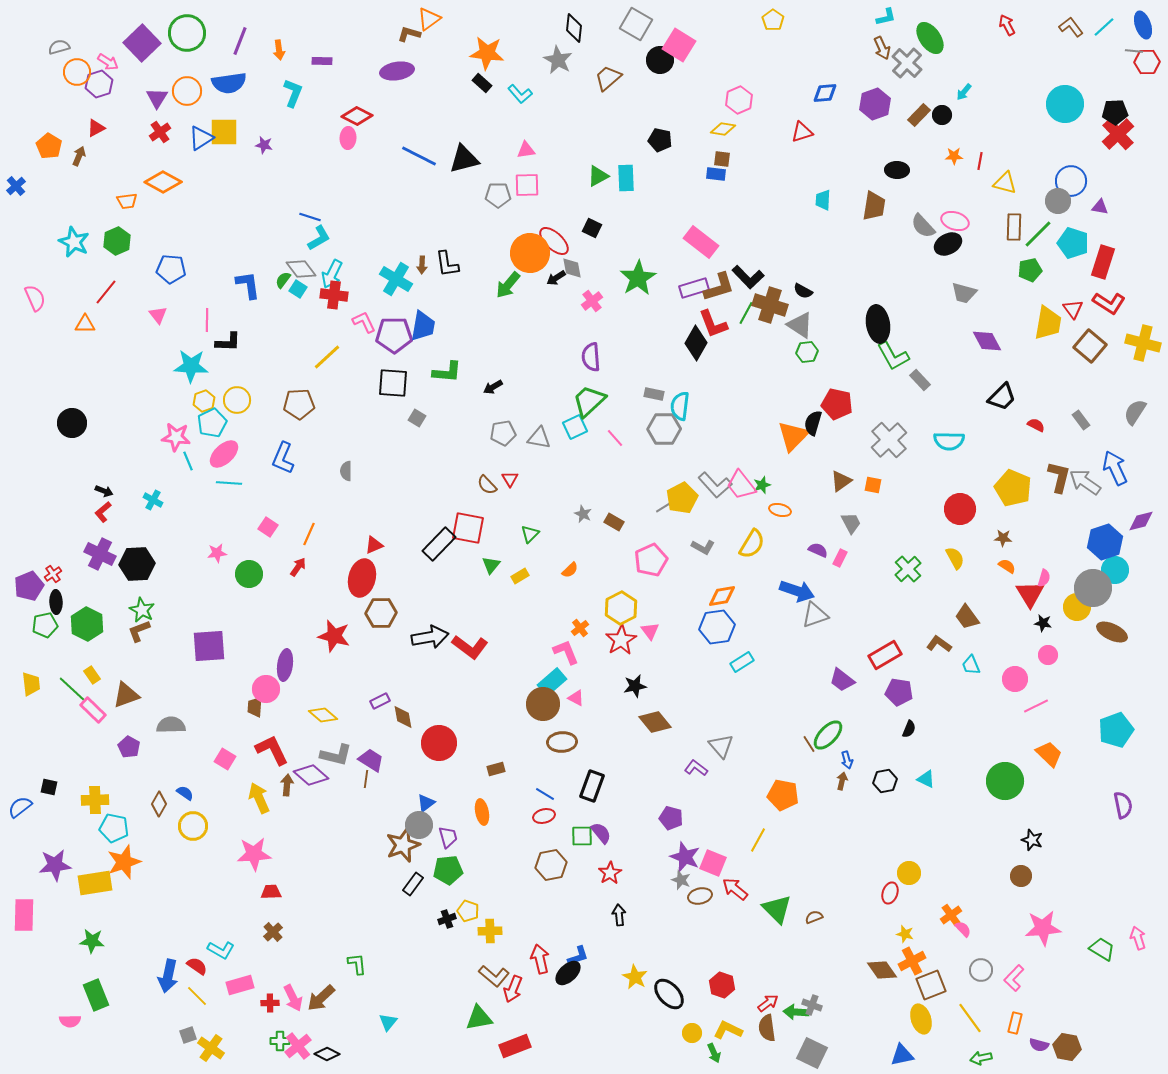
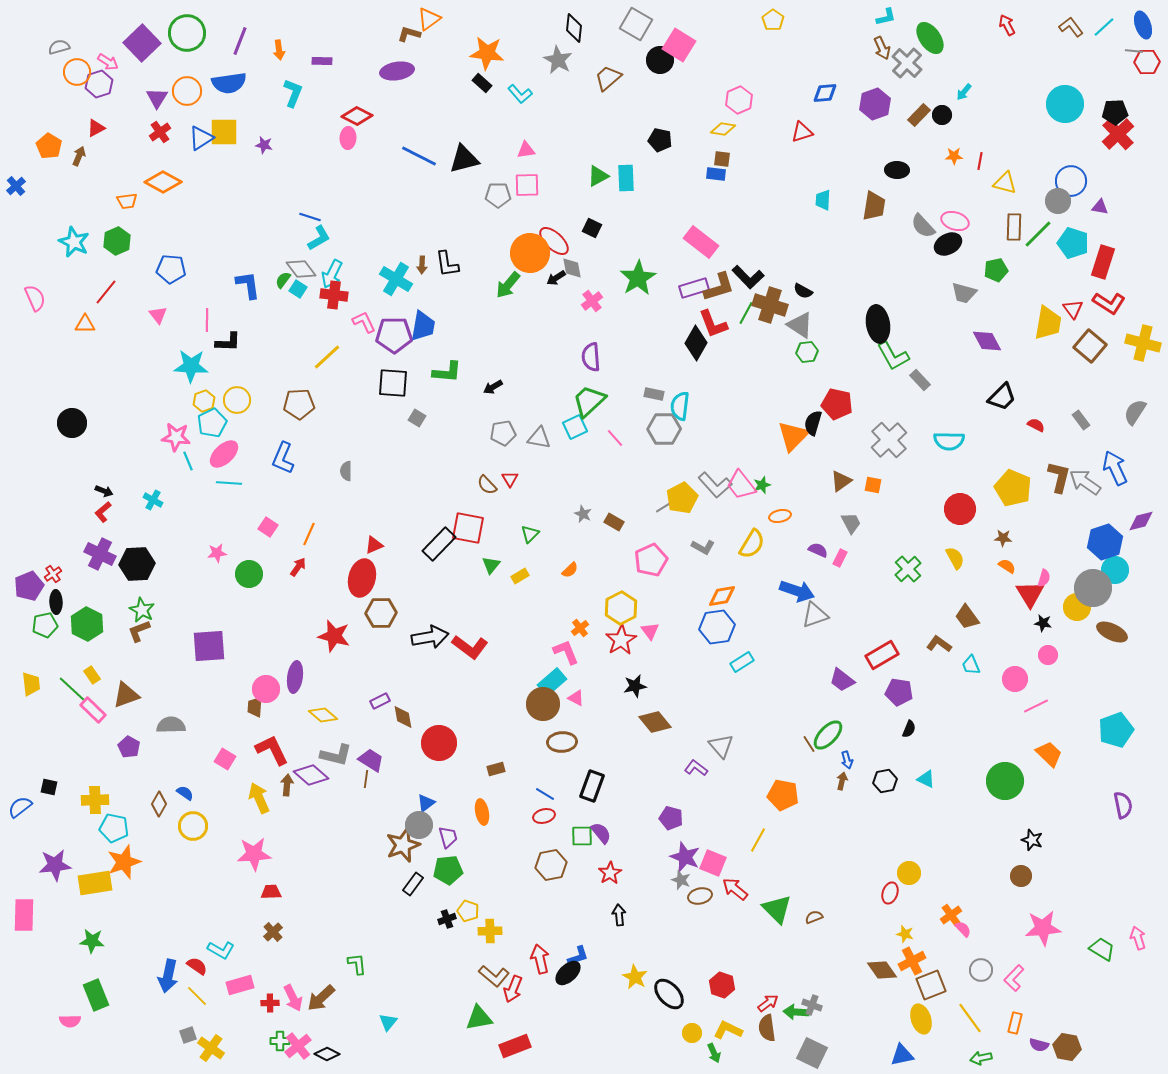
green pentagon at (1030, 270): moved 34 px left
orange ellipse at (780, 510): moved 6 px down; rotated 25 degrees counterclockwise
red rectangle at (885, 655): moved 3 px left
purple ellipse at (285, 665): moved 10 px right, 12 px down
